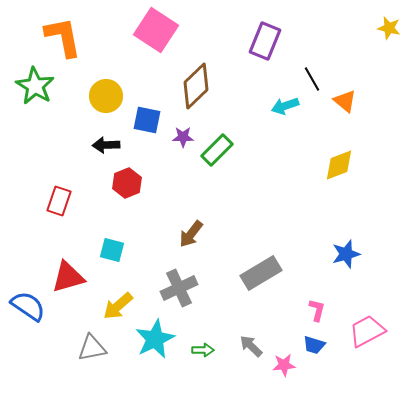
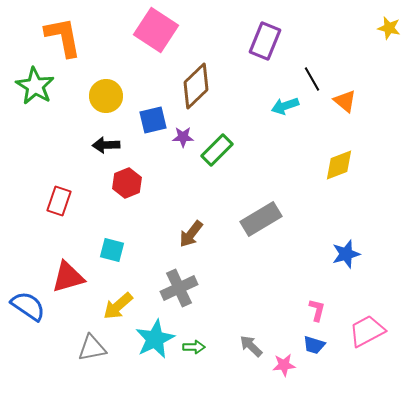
blue square: moved 6 px right; rotated 24 degrees counterclockwise
gray rectangle: moved 54 px up
green arrow: moved 9 px left, 3 px up
